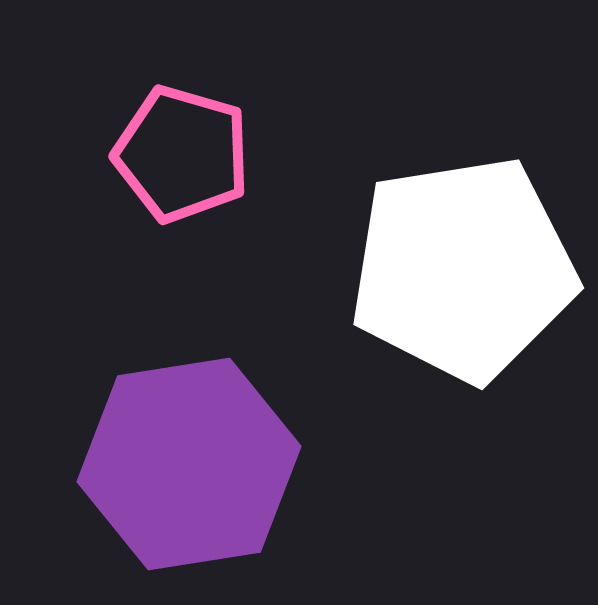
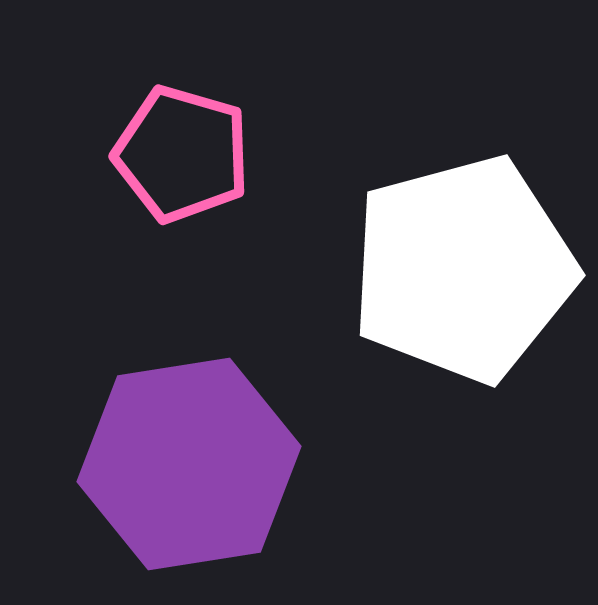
white pentagon: rotated 6 degrees counterclockwise
